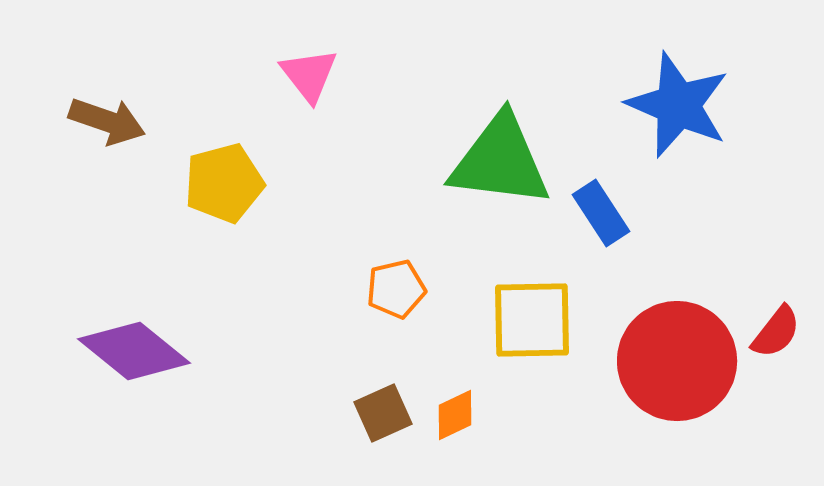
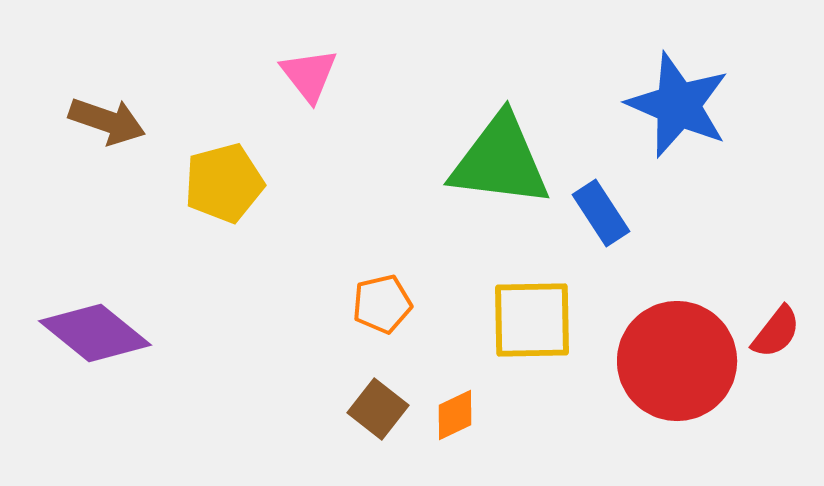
orange pentagon: moved 14 px left, 15 px down
purple diamond: moved 39 px left, 18 px up
brown square: moved 5 px left, 4 px up; rotated 28 degrees counterclockwise
